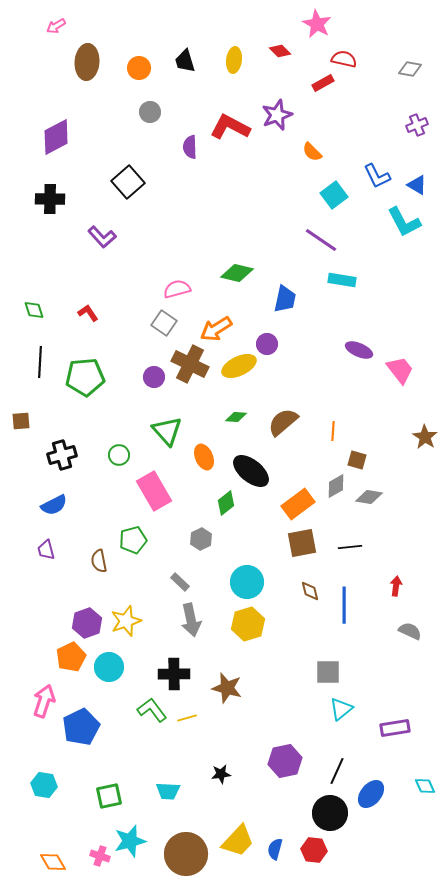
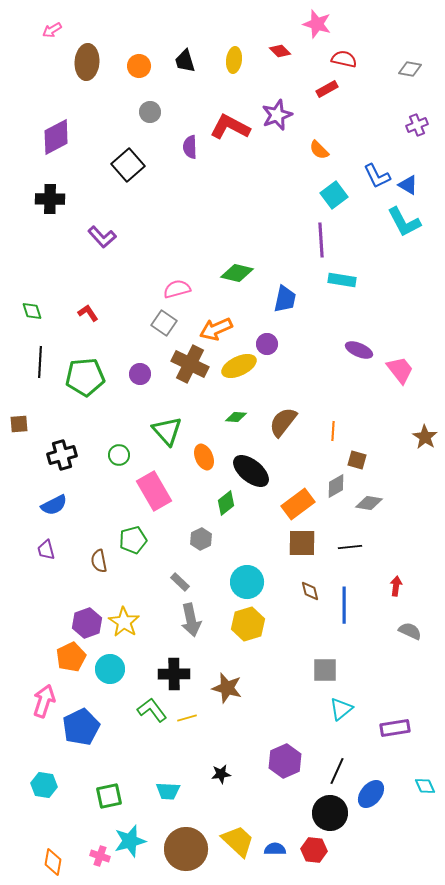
pink star at (317, 24): rotated 12 degrees counterclockwise
pink arrow at (56, 26): moved 4 px left, 4 px down
orange circle at (139, 68): moved 2 px up
red rectangle at (323, 83): moved 4 px right, 6 px down
orange semicircle at (312, 152): moved 7 px right, 2 px up
black square at (128, 182): moved 17 px up
blue triangle at (417, 185): moved 9 px left
purple line at (321, 240): rotated 52 degrees clockwise
green diamond at (34, 310): moved 2 px left, 1 px down
orange arrow at (216, 329): rotated 8 degrees clockwise
purple circle at (154, 377): moved 14 px left, 3 px up
brown square at (21, 421): moved 2 px left, 3 px down
brown semicircle at (283, 422): rotated 12 degrees counterclockwise
gray diamond at (369, 497): moved 6 px down
brown square at (302, 543): rotated 12 degrees clockwise
yellow star at (126, 621): moved 2 px left, 1 px down; rotated 20 degrees counterclockwise
cyan circle at (109, 667): moved 1 px right, 2 px down
gray square at (328, 672): moved 3 px left, 2 px up
purple hexagon at (285, 761): rotated 12 degrees counterclockwise
yellow trapezoid at (238, 841): rotated 90 degrees counterclockwise
blue semicircle at (275, 849): rotated 75 degrees clockwise
brown circle at (186, 854): moved 5 px up
orange diamond at (53, 862): rotated 40 degrees clockwise
